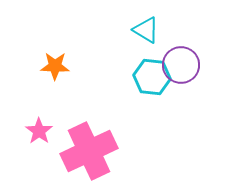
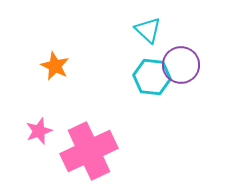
cyan triangle: moved 2 px right; rotated 12 degrees clockwise
orange star: rotated 24 degrees clockwise
pink star: rotated 16 degrees clockwise
